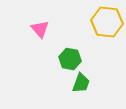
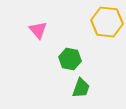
pink triangle: moved 2 px left, 1 px down
green trapezoid: moved 5 px down
